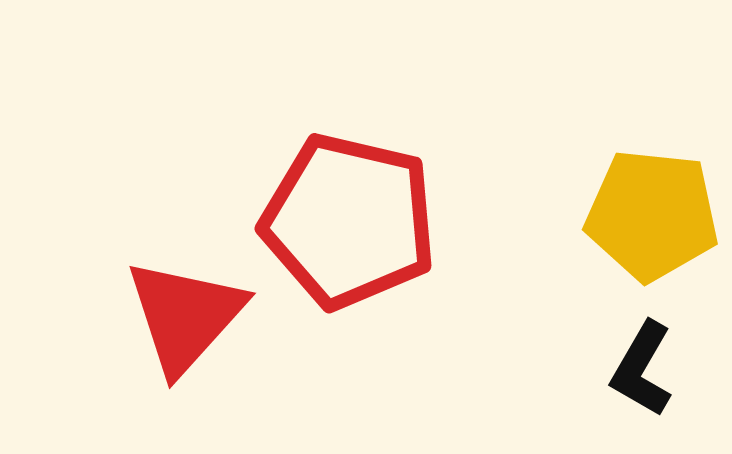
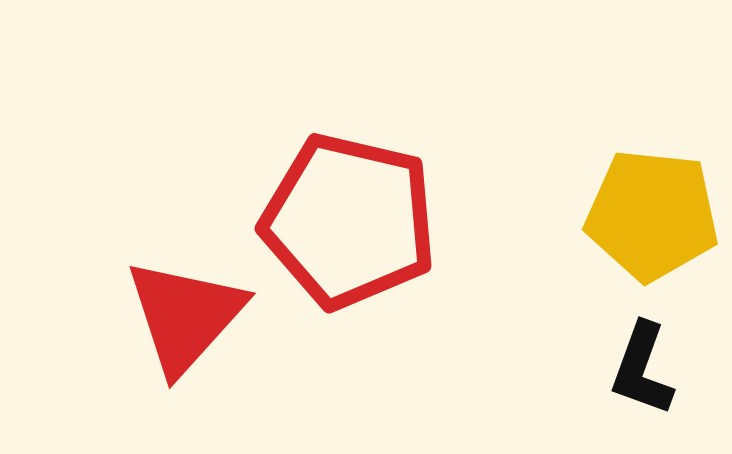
black L-shape: rotated 10 degrees counterclockwise
